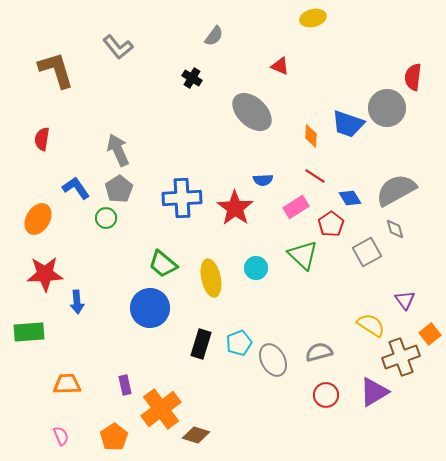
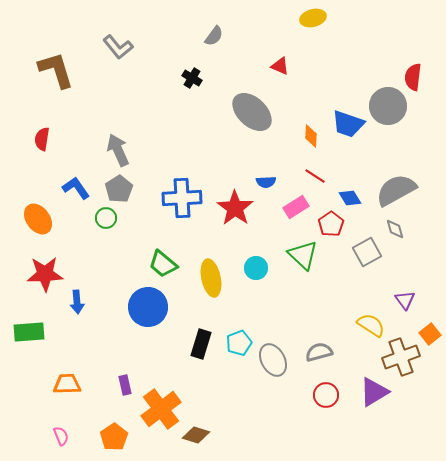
gray circle at (387, 108): moved 1 px right, 2 px up
blue semicircle at (263, 180): moved 3 px right, 2 px down
orange ellipse at (38, 219): rotated 68 degrees counterclockwise
blue circle at (150, 308): moved 2 px left, 1 px up
